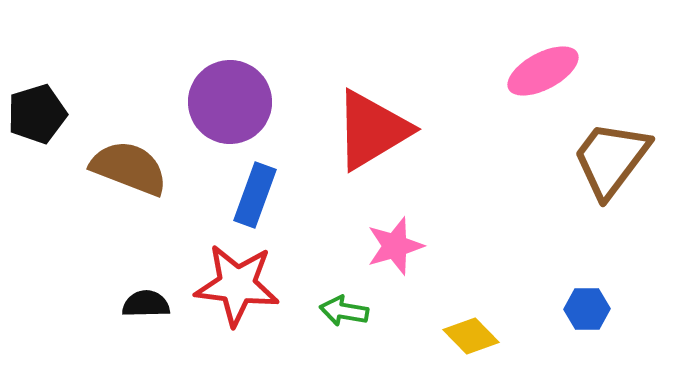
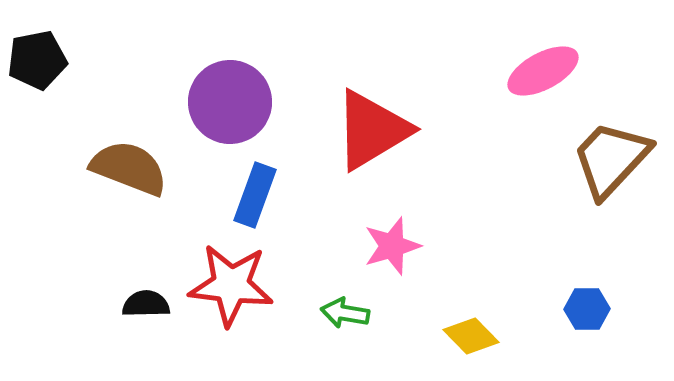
black pentagon: moved 54 px up; rotated 6 degrees clockwise
brown trapezoid: rotated 6 degrees clockwise
pink star: moved 3 px left
red star: moved 6 px left
green arrow: moved 1 px right, 2 px down
